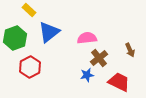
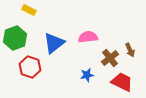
yellow rectangle: rotated 16 degrees counterclockwise
blue triangle: moved 5 px right, 11 px down
pink semicircle: moved 1 px right, 1 px up
brown cross: moved 11 px right
red hexagon: rotated 15 degrees counterclockwise
red trapezoid: moved 3 px right
